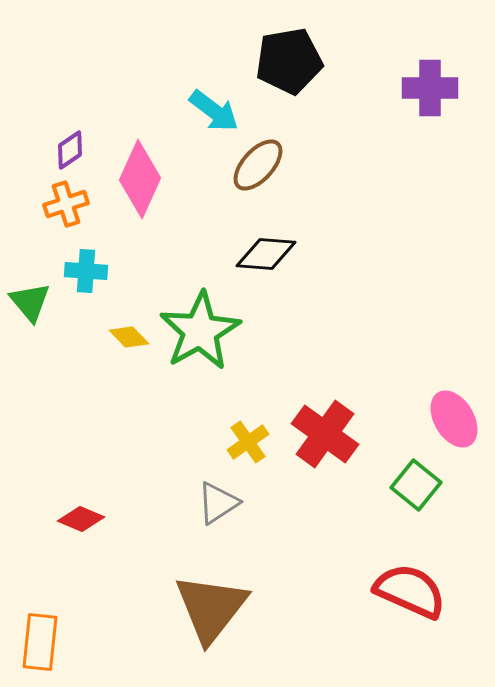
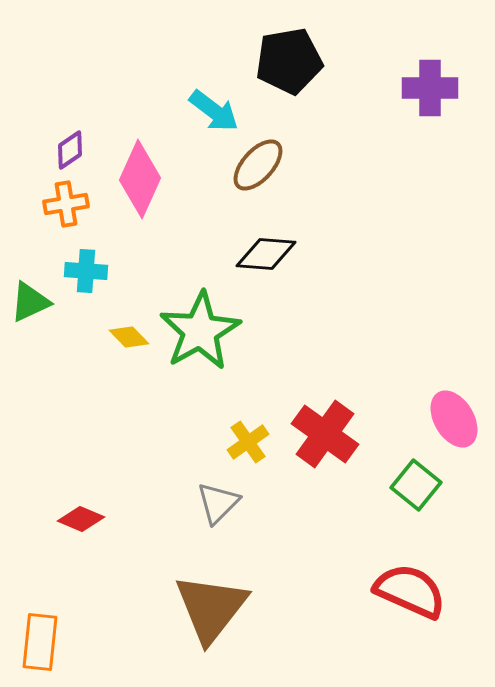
orange cross: rotated 9 degrees clockwise
green triangle: rotated 45 degrees clockwise
gray triangle: rotated 12 degrees counterclockwise
